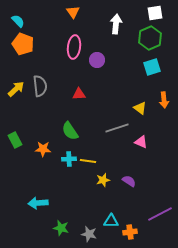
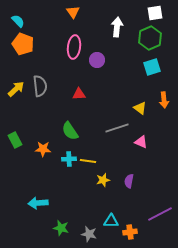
white arrow: moved 1 px right, 3 px down
purple semicircle: rotated 112 degrees counterclockwise
